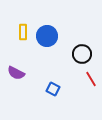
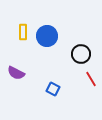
black circle: moved 1 px left
